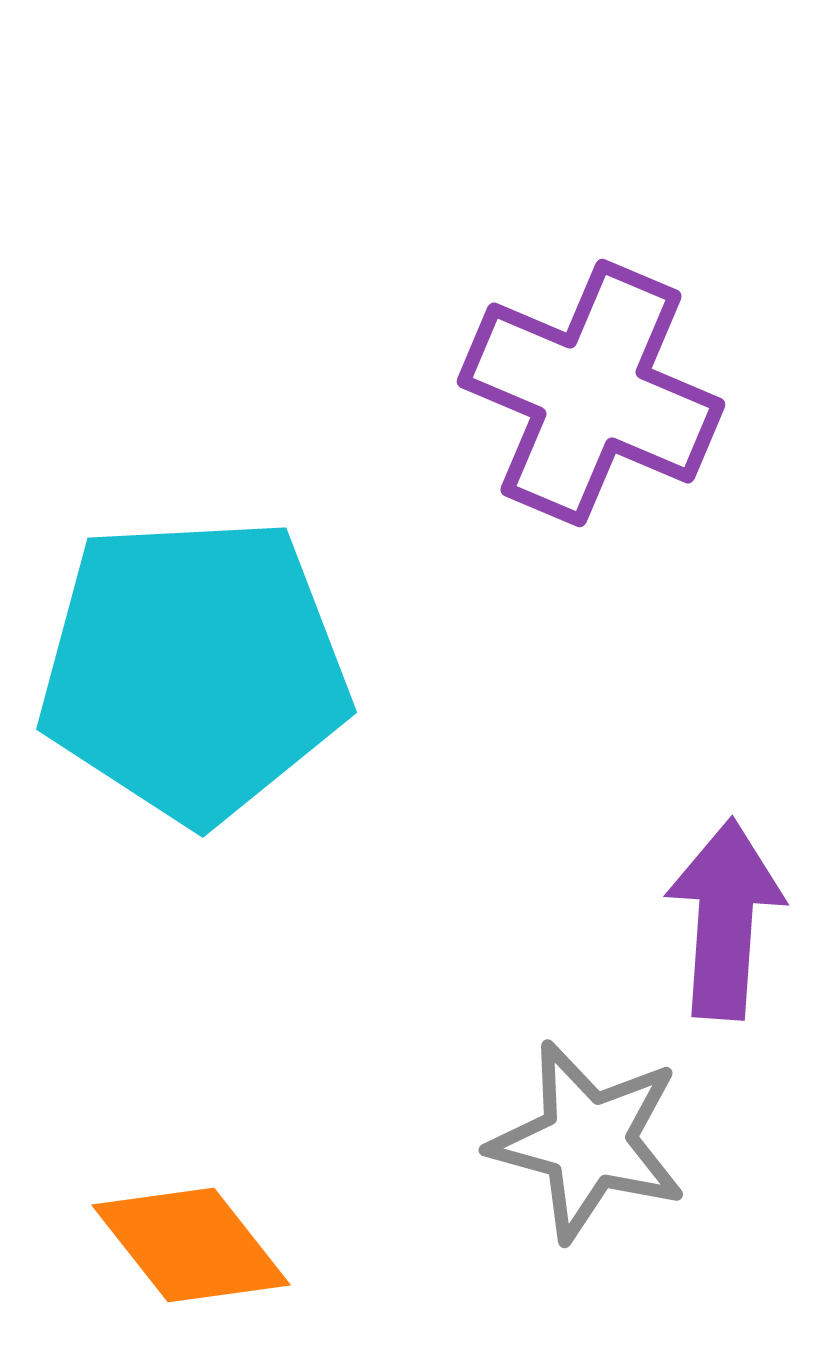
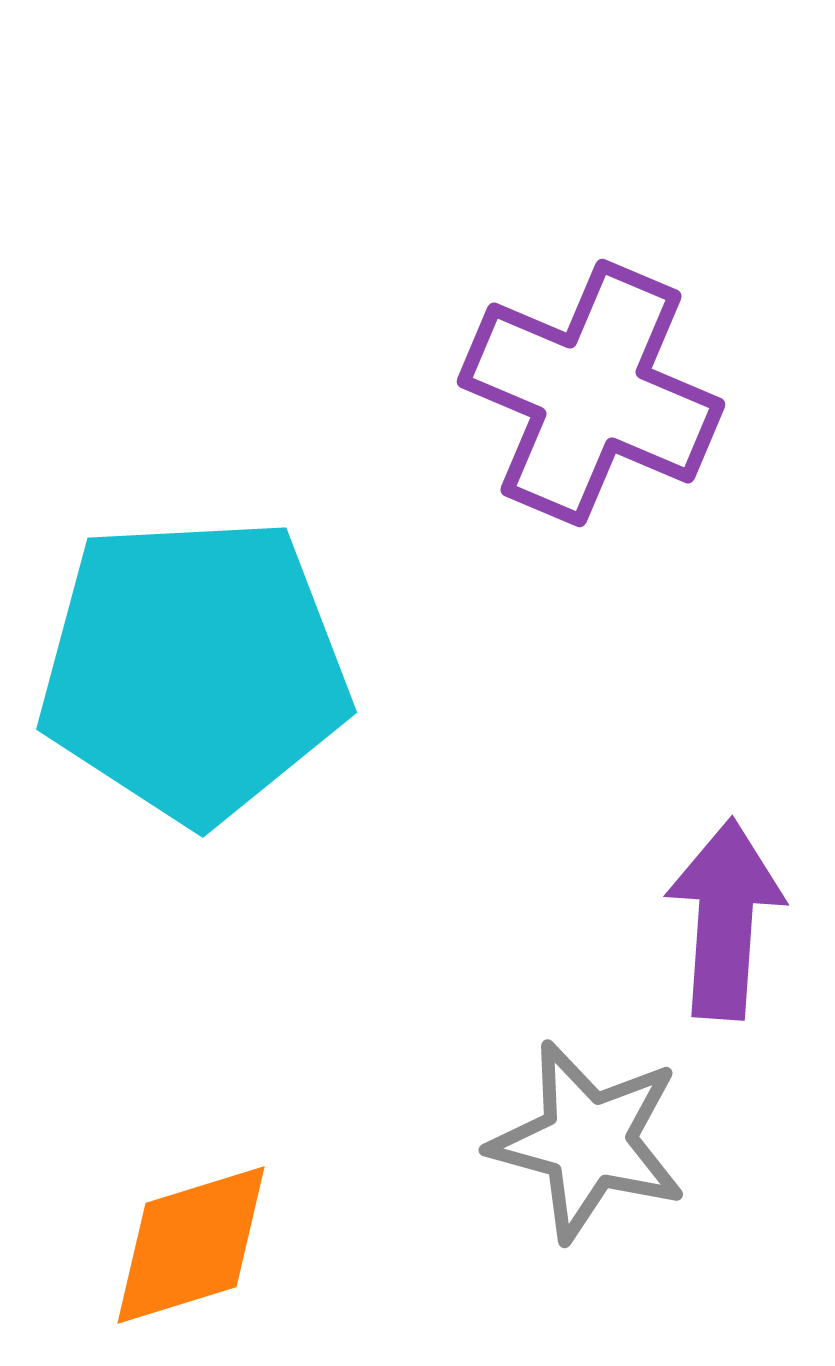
orange diamond: rotated 69 degrees counterclockwise
